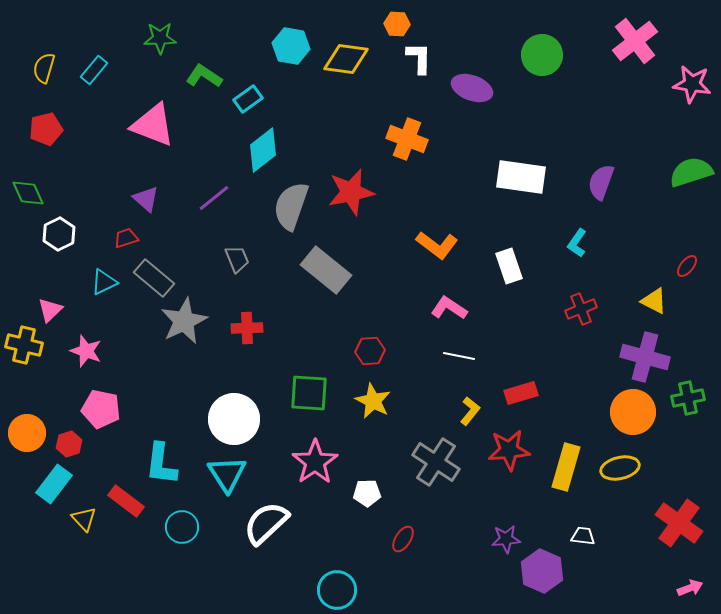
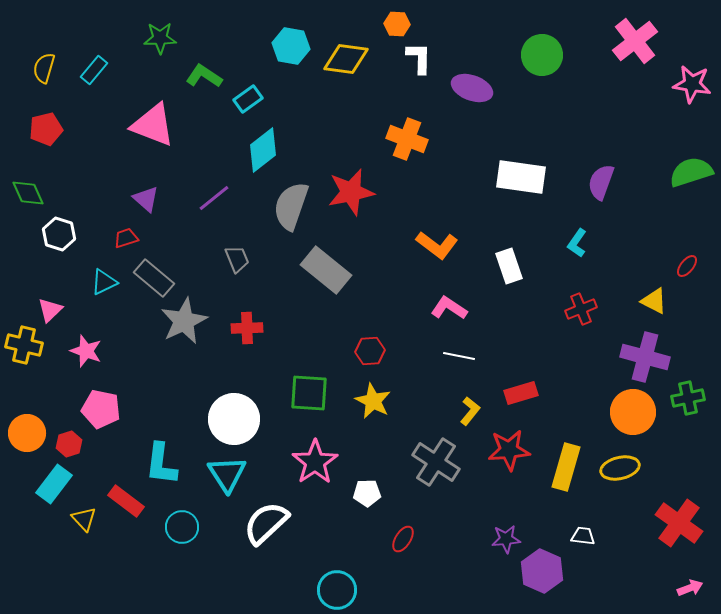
white hexagon at (59, 234): rotated 16 degrees counterclockwise
